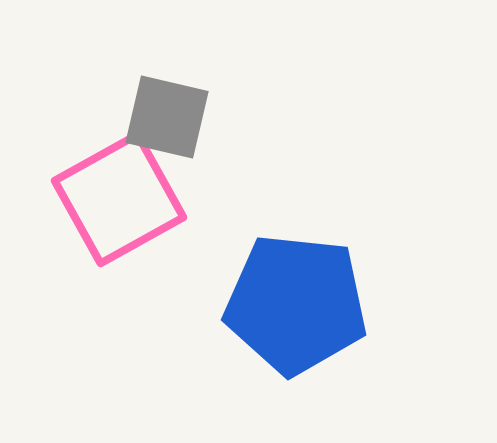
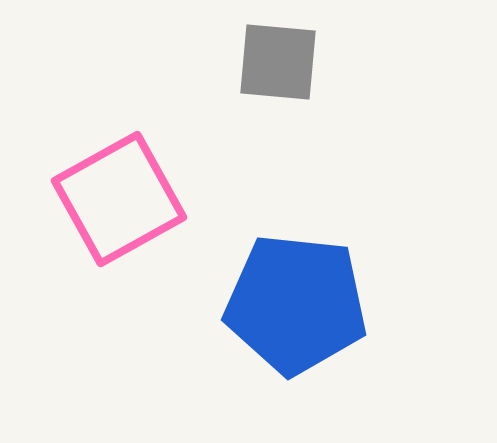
gray square: moved 111 px right, 55 px up; rotated 8 degrees counterclockwise
